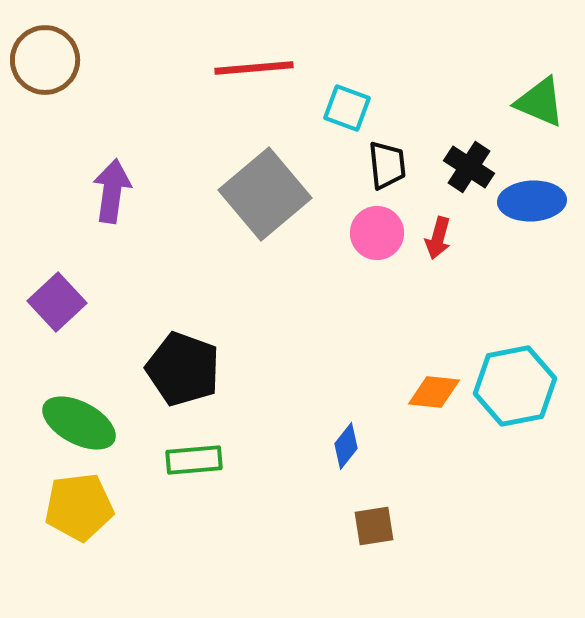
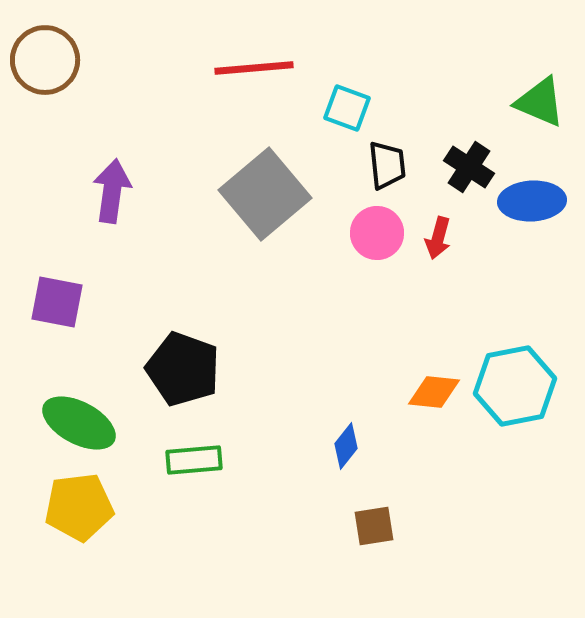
purple square: rotated 36 degrees counterclockwise
